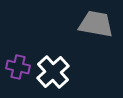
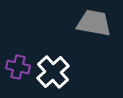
gray trapezoid: moved 2 px left, 1 px up
